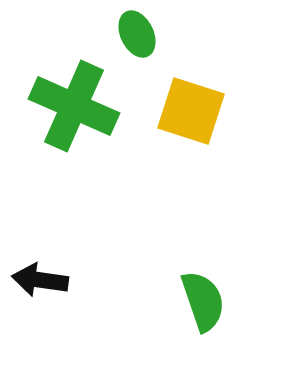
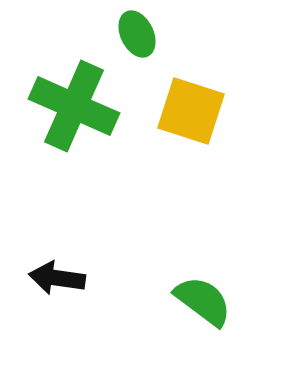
black arrow: moved 17 px right, 2 px up
green semicircle: rotated 34 degrees counterclockwise
